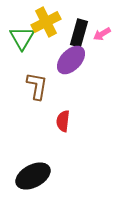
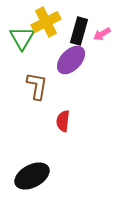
black rectangle: moved 2 px up
black ellipse: moved 1 px left
